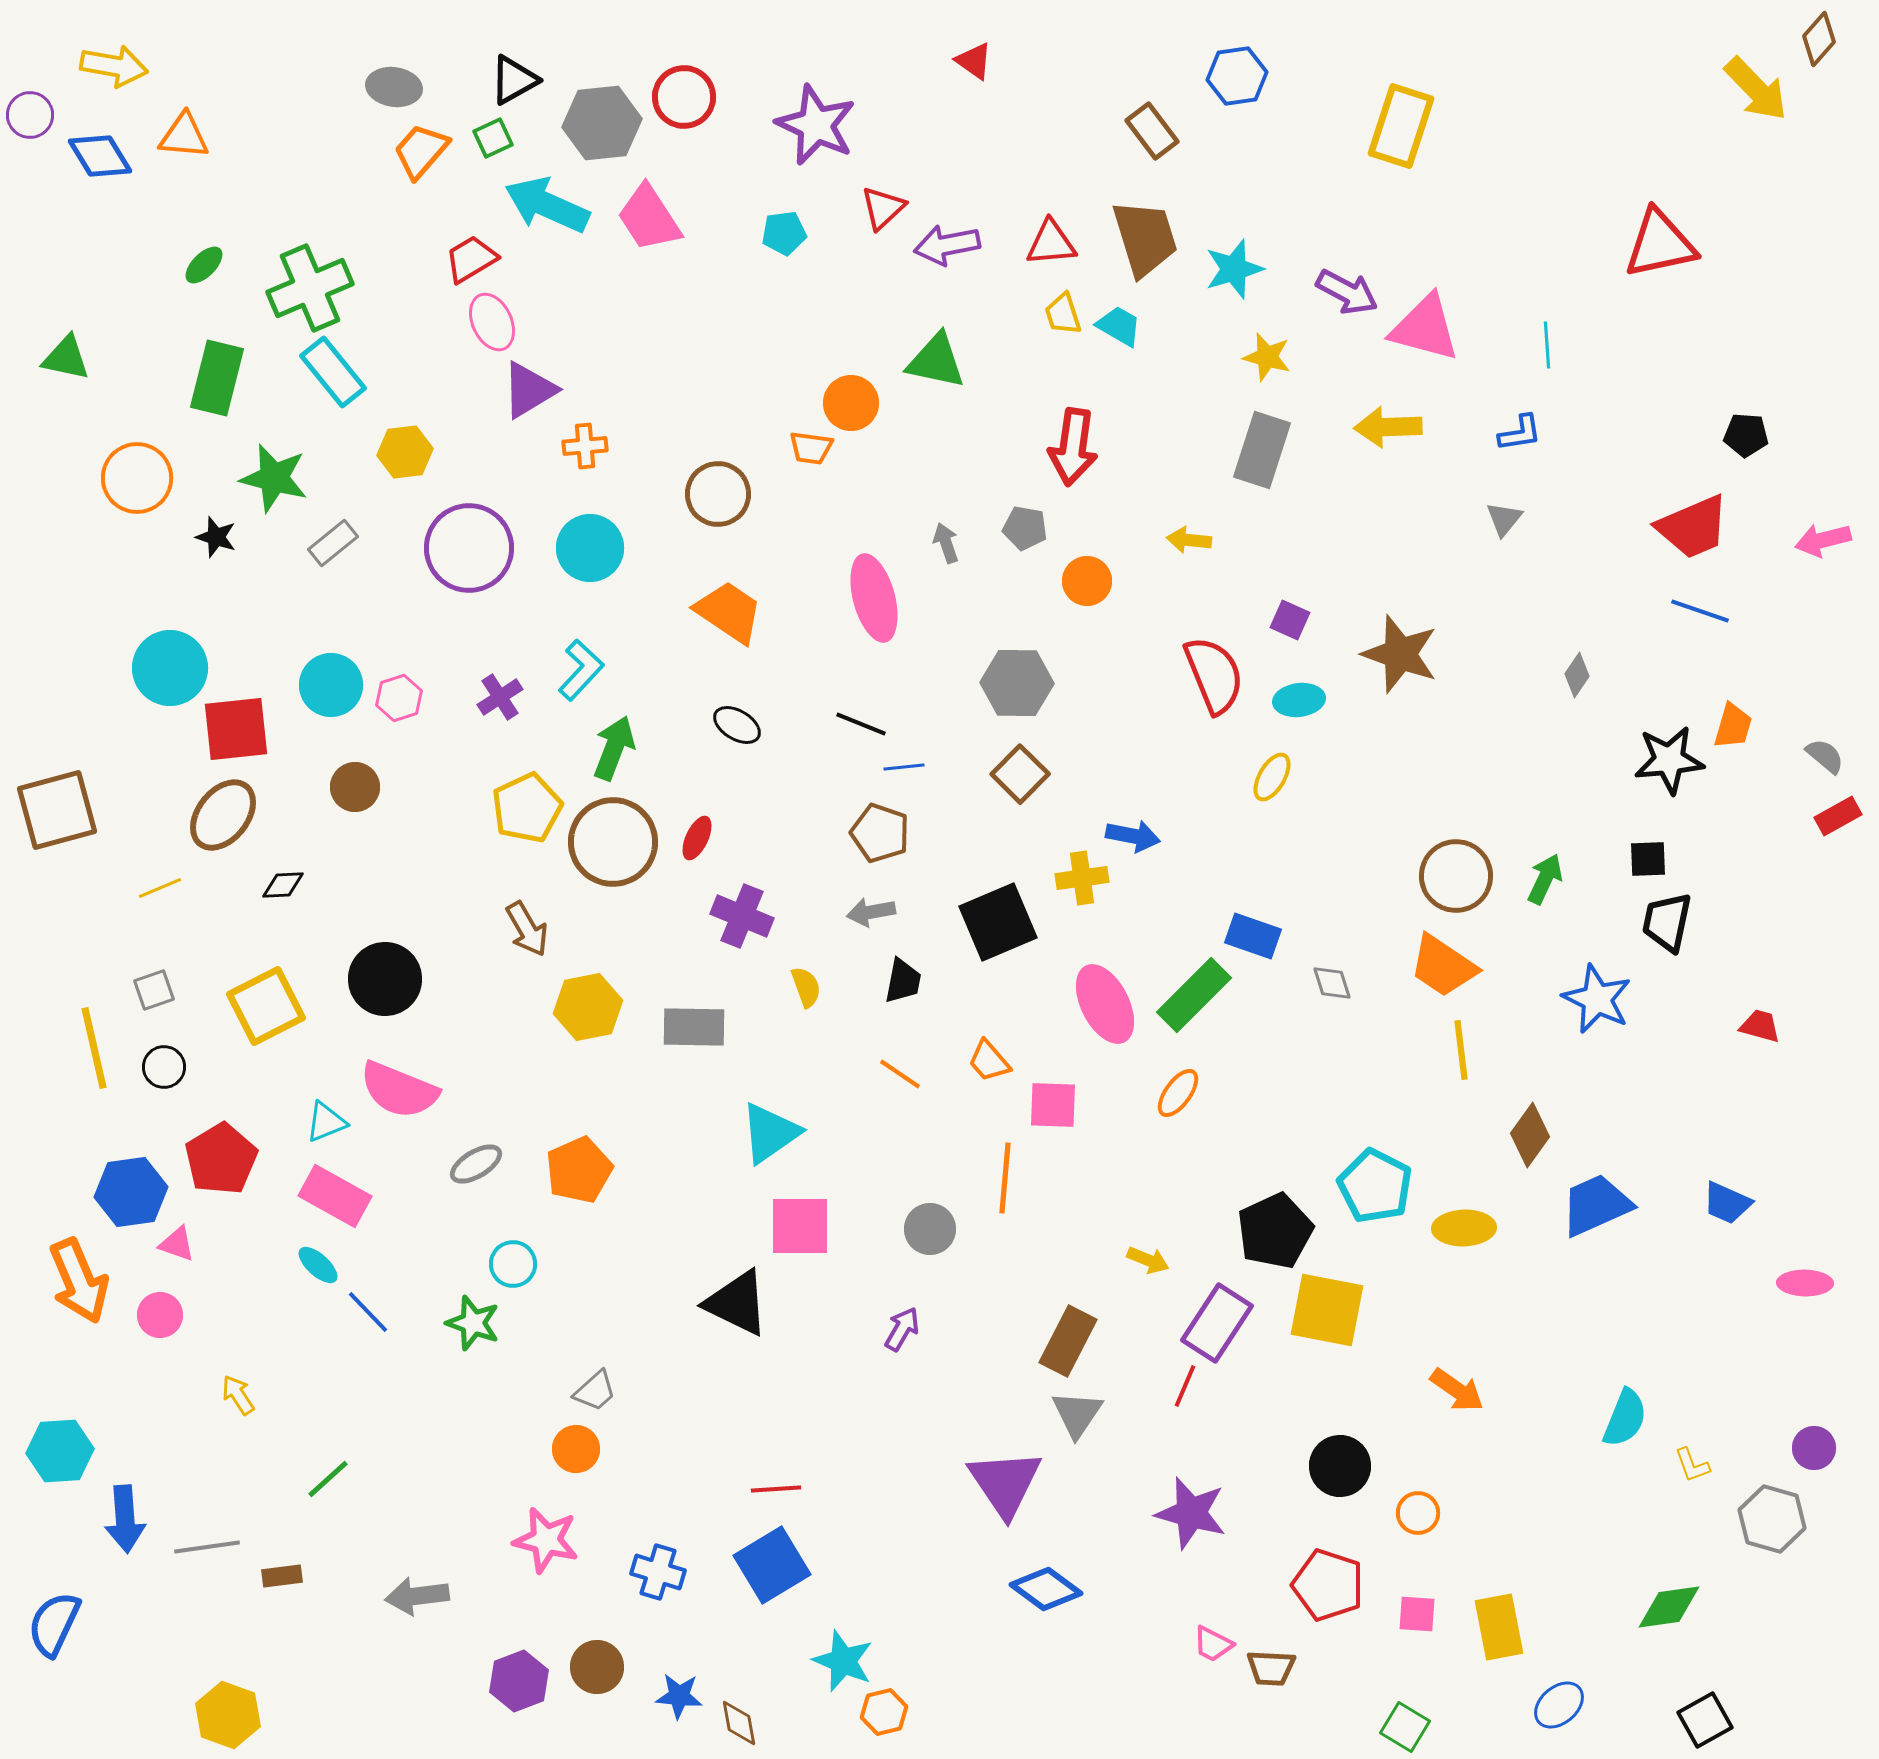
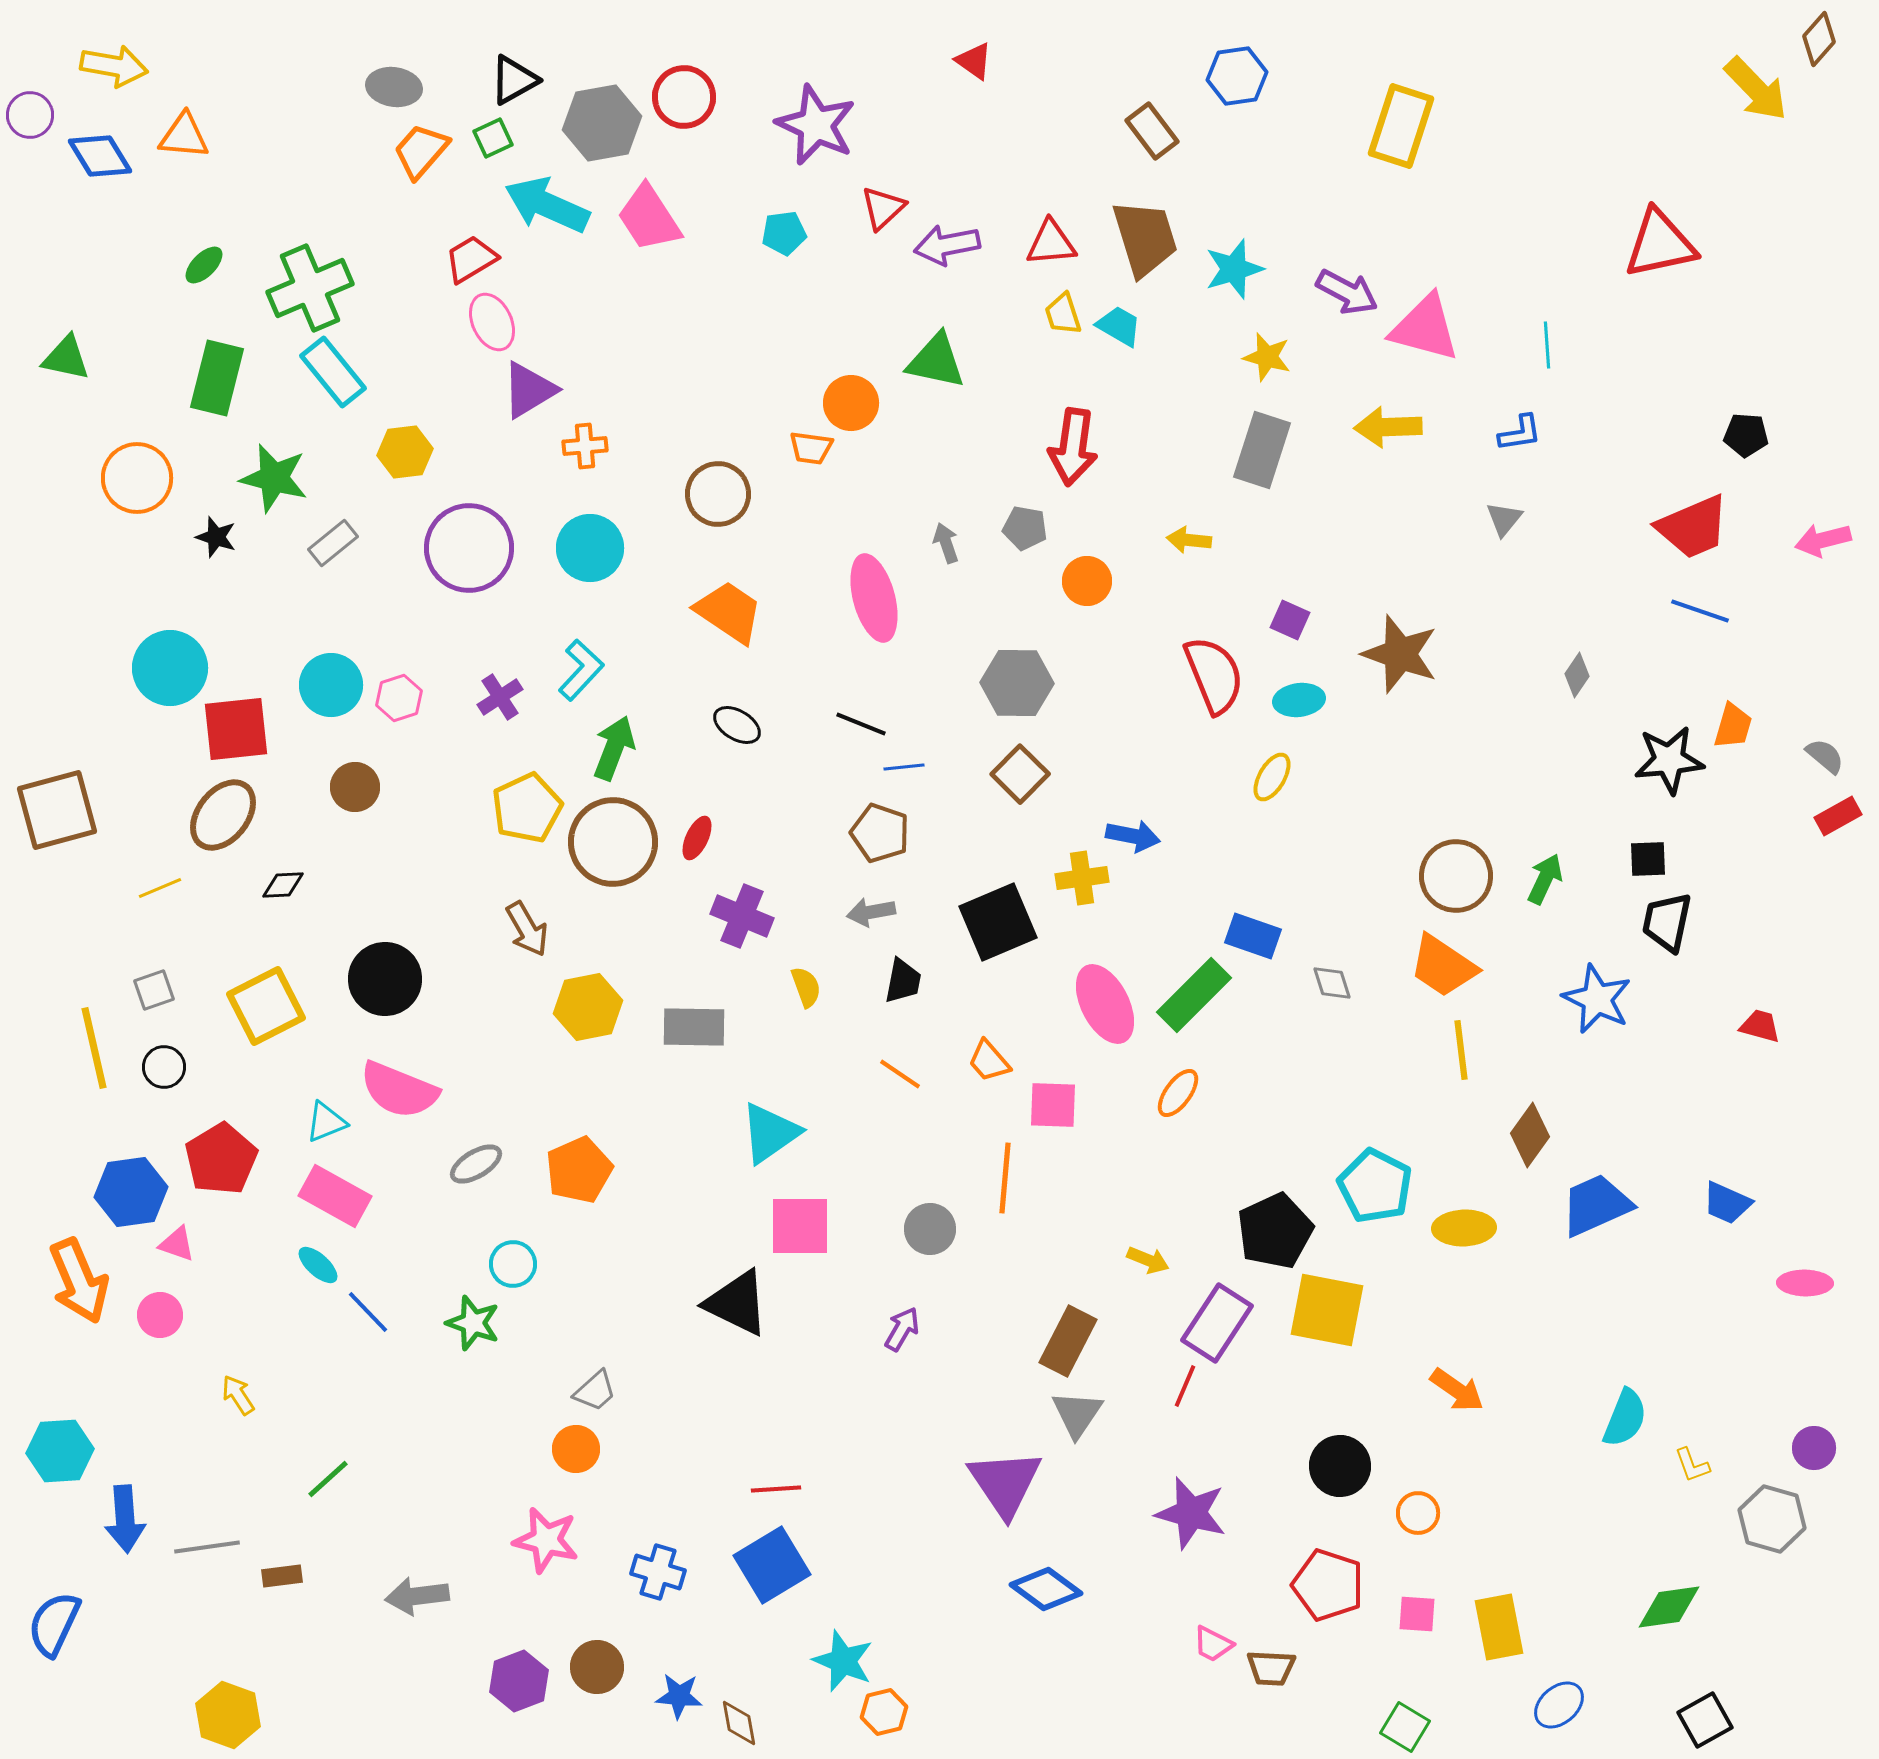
gray hexagon at (602, 123): rotated 4 degrees counterclockwise
